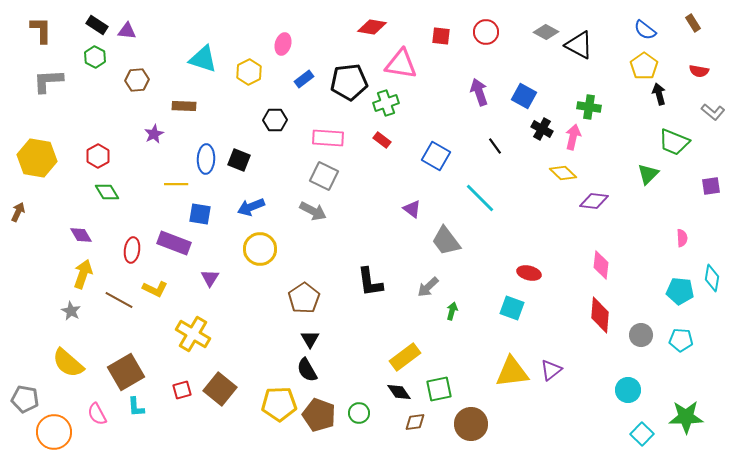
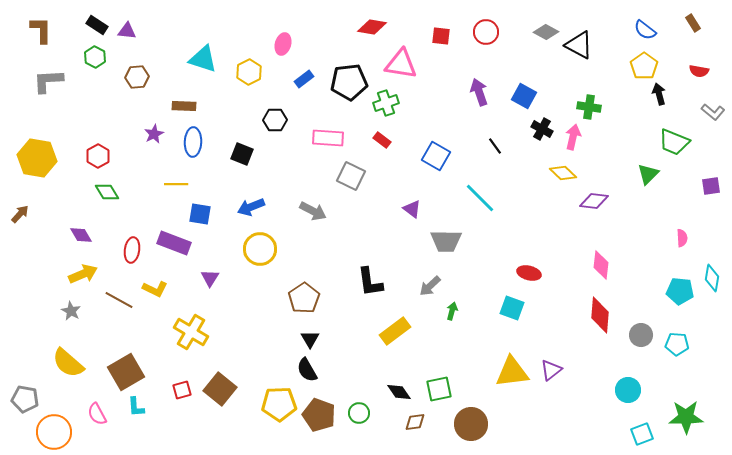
brown hexagon at (137, 80): moved 3 px up
blue ellipse at (206, 159): moved 13 px left, 17 px up
black square at (239, 160): moved 3 px right, 6 px up
gray square at (324, 176): moved 27 px right
brown arrow at (18, 212): moved 2 px right, 2 px down; rotated 18 degrees clockwise
gray trapezoid at (446, 241): rotated 52 degrees counterclockwise
yellow arrow at (83, 274): rotated 48 degrees clockwise
gray arrow at (428, 287): moved 2 px right, 1 px up
yellow cross at (193, 334): moved 2 px left, 2 px up
cyan pentagon at (681, 340): moved 4 px left, 4 px down
yellow rectangle at (405, 357): moved 10 px left, 26 px up
cyan square at (642, 434): rotated 25 degrees clockwise
